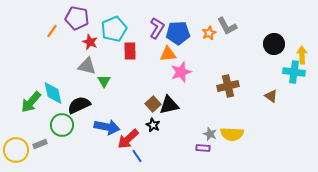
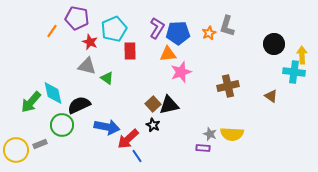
gray L-shape: rotated 45 degrees clockwise
green triangle: moved 3 px right, 3 px up; rotated 24 degrees counterclockwise
